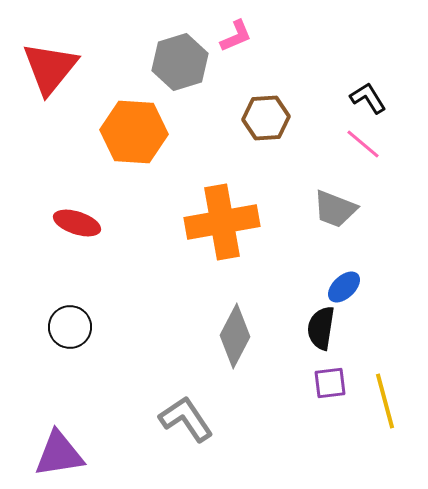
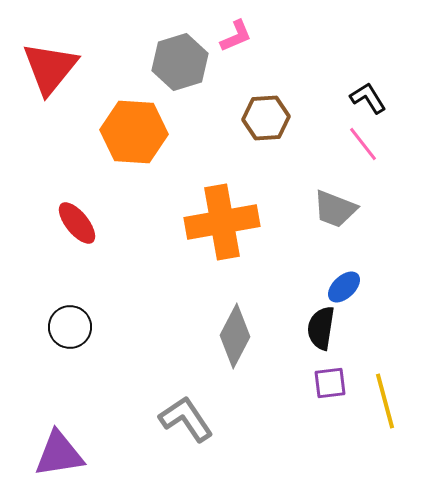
pink line: rotated 12 degrees clockwise
red ellipse: rotated 33 degrees clockwise
